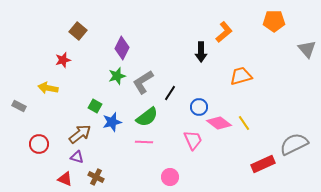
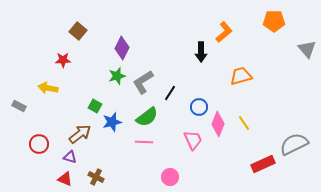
red star: rotated 14 degrees clockwise
pink diamond: moved 1 px left, 1 px down; rotated 75 degrees clockwise
purple triangle: moved 7 px left
